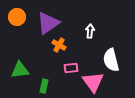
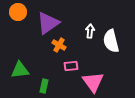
orange circle: moved 1 px right, 5 px up
white semicircle: moved 19 px up
pink rectangle: moved 2 px up
